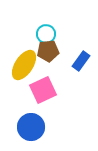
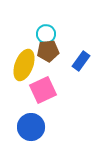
yellow ellipse: rotated 12 degrees counterclockwise
